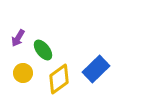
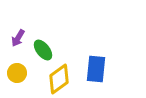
blue rectangle: rotated 40 degrees counterclockwise
yellow circle: moved 6 px left
